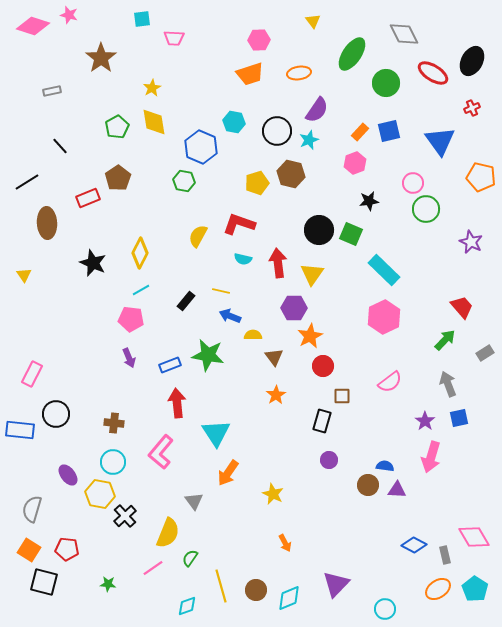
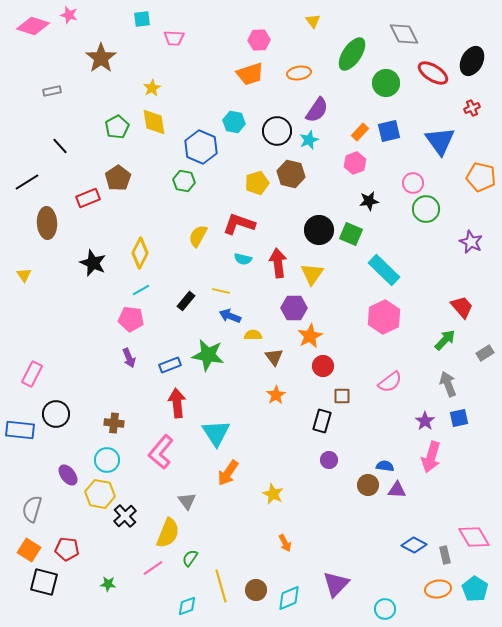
cyan circle at (113, 462): moved 6 px left, 2 px up
gray triangle at (194, 501): moved 7 px left
orange ellipse at (438, 589): rotated 25 degrees clockwise
